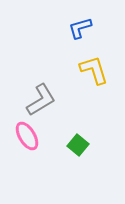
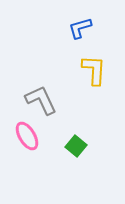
yellow L-shape: rotated 20 degrees clockwise
gray L-shape: rotated 84 degrees counterclockwise
green square: moved 2 px left, 1 px down
